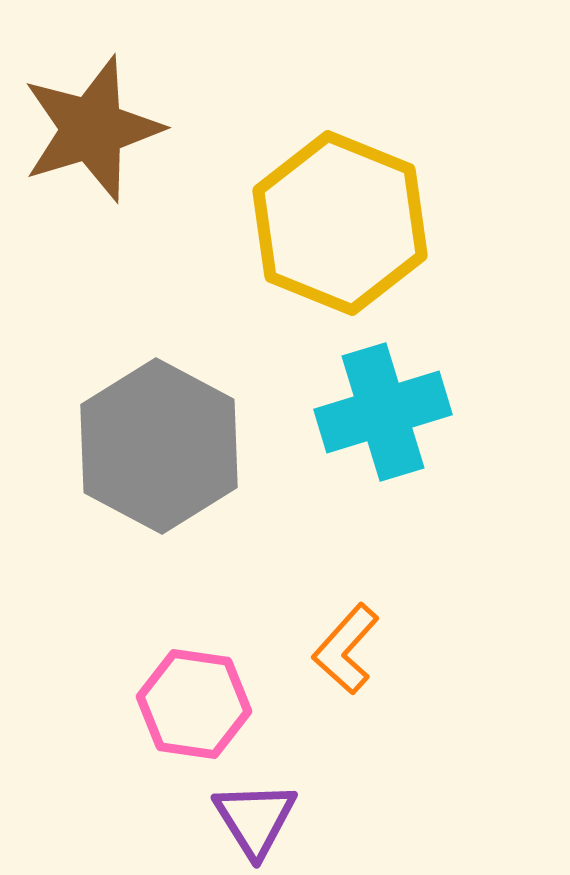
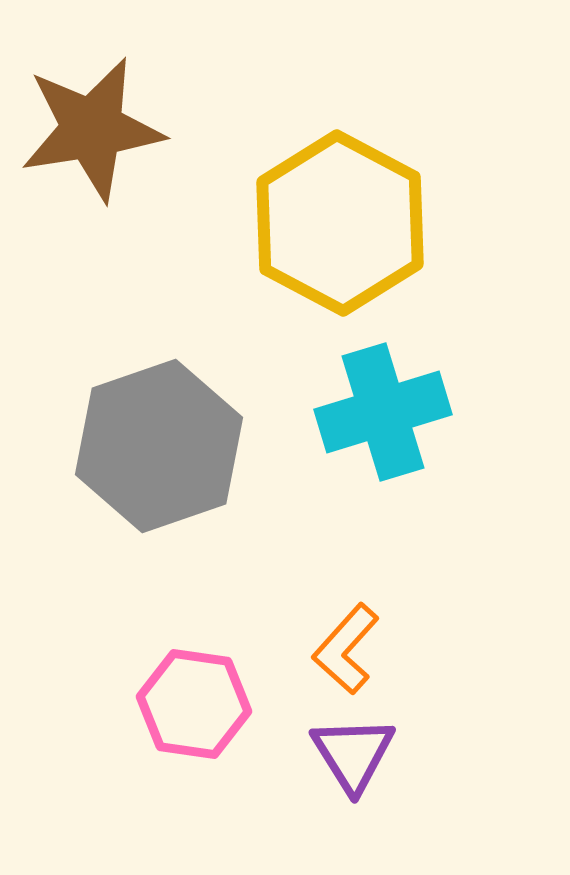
brown star: rotated 8 degrees clockwise
yellow hexagon: rotated 6 degrees clockwise
gray hexagon: rotated 13 degrees clockwise
purple triangle: moved 98 px right, 65 px up
